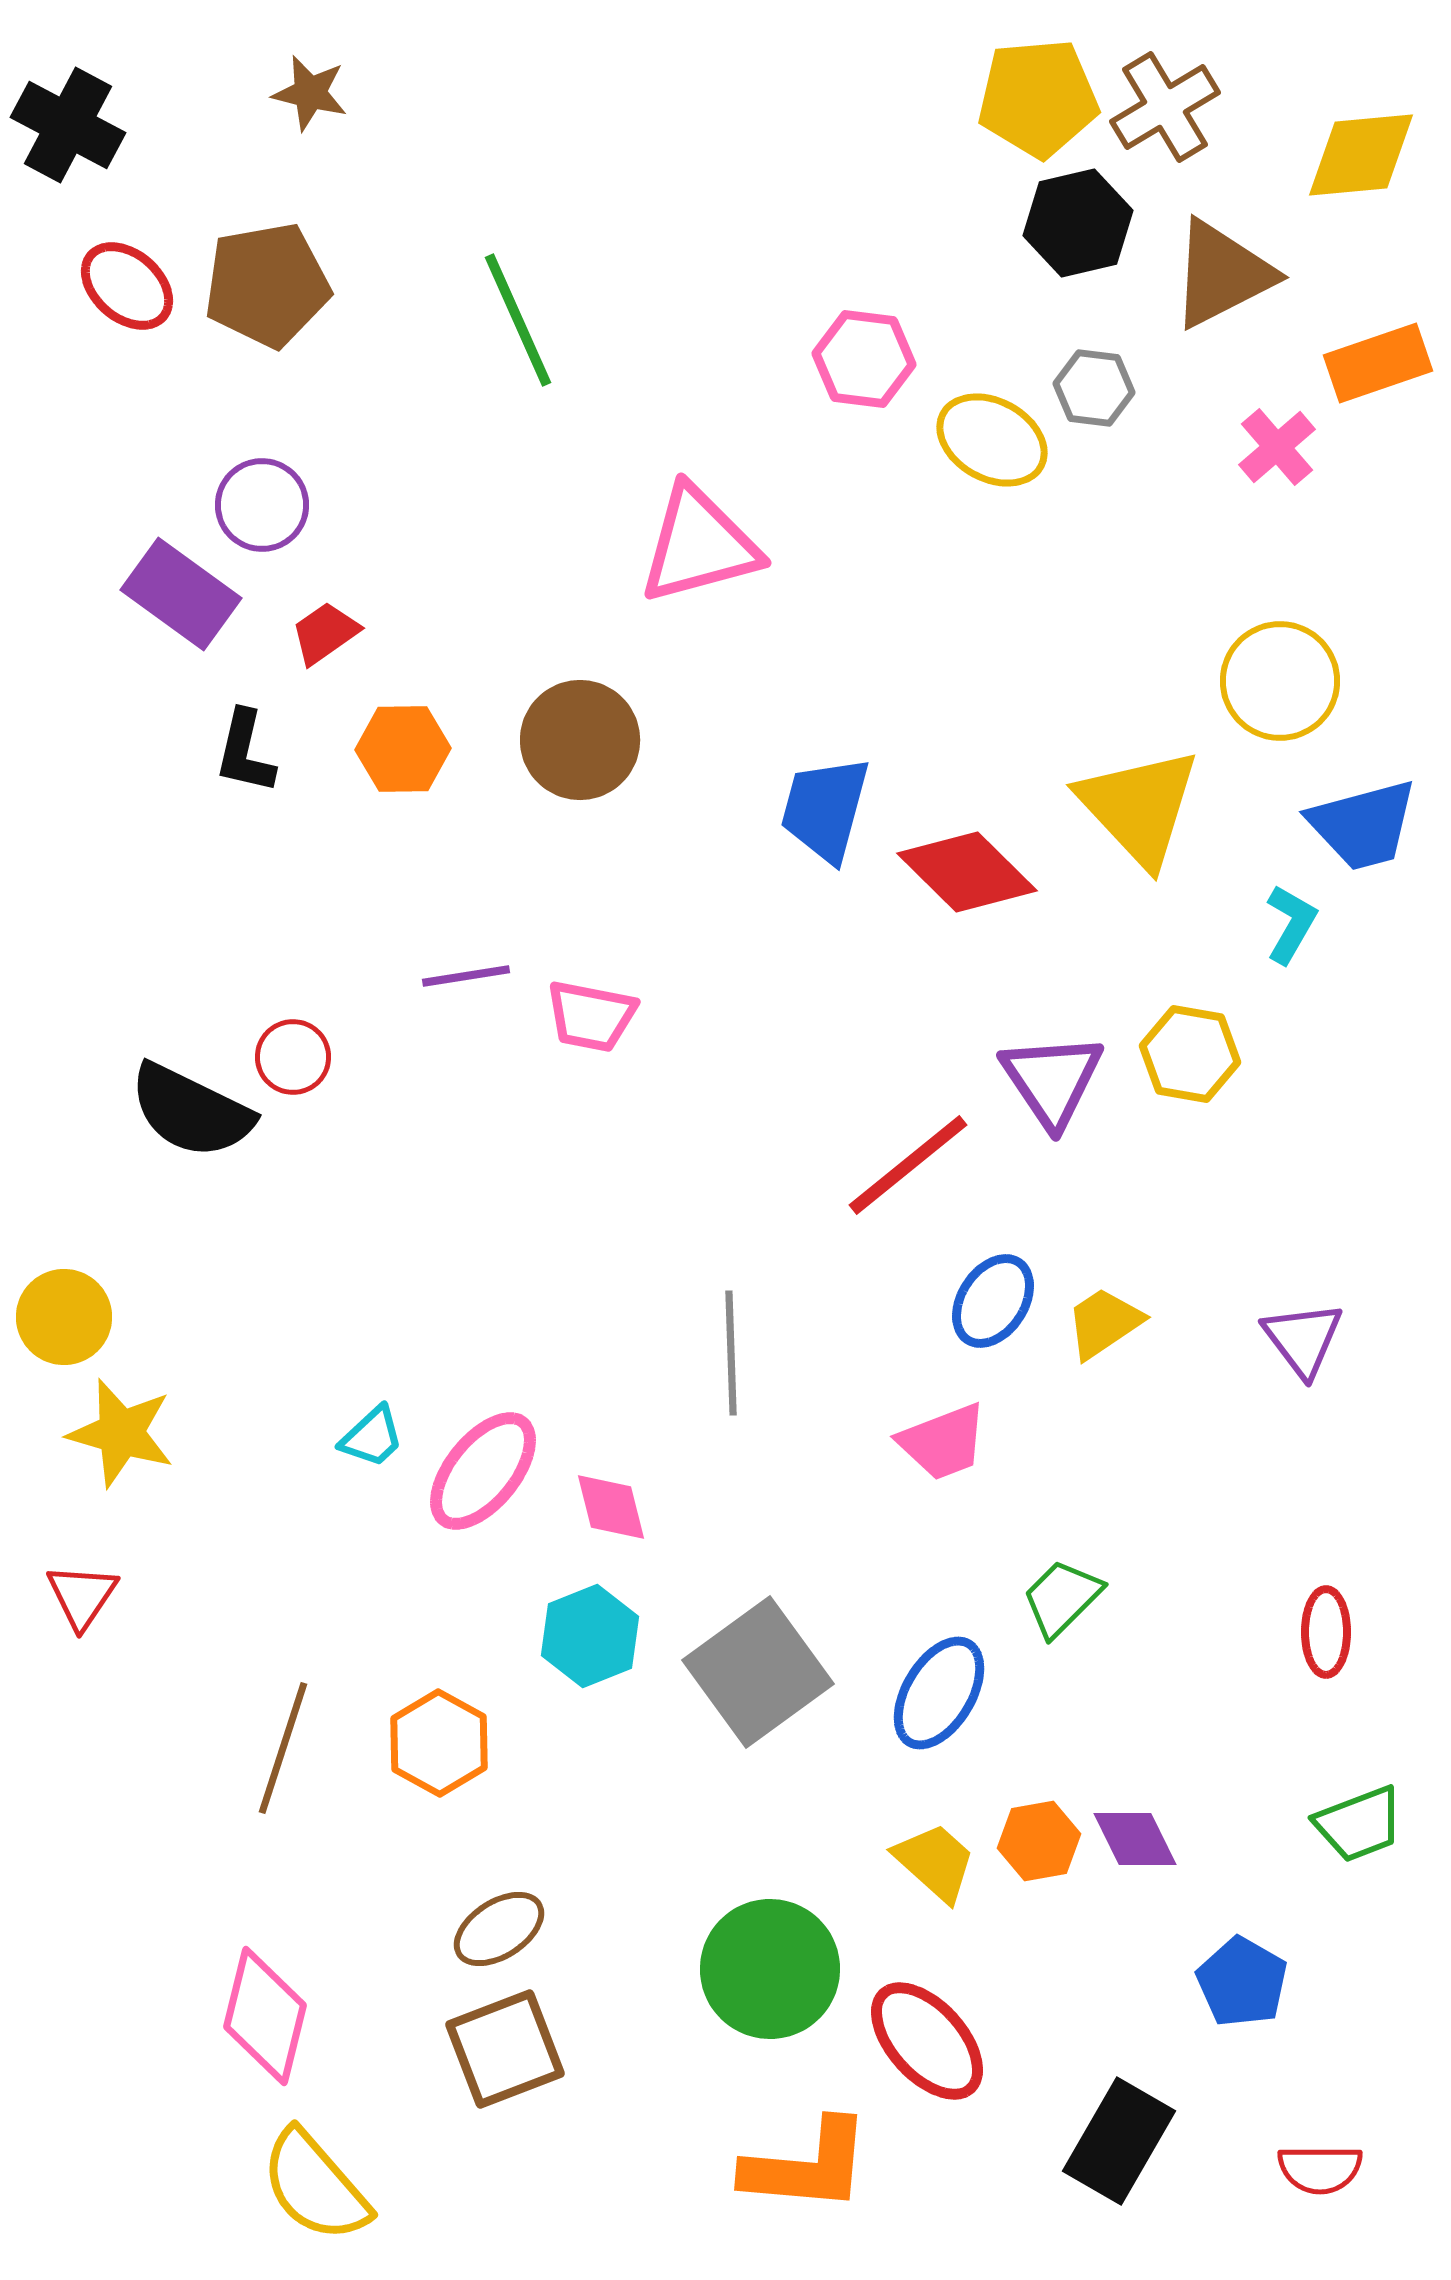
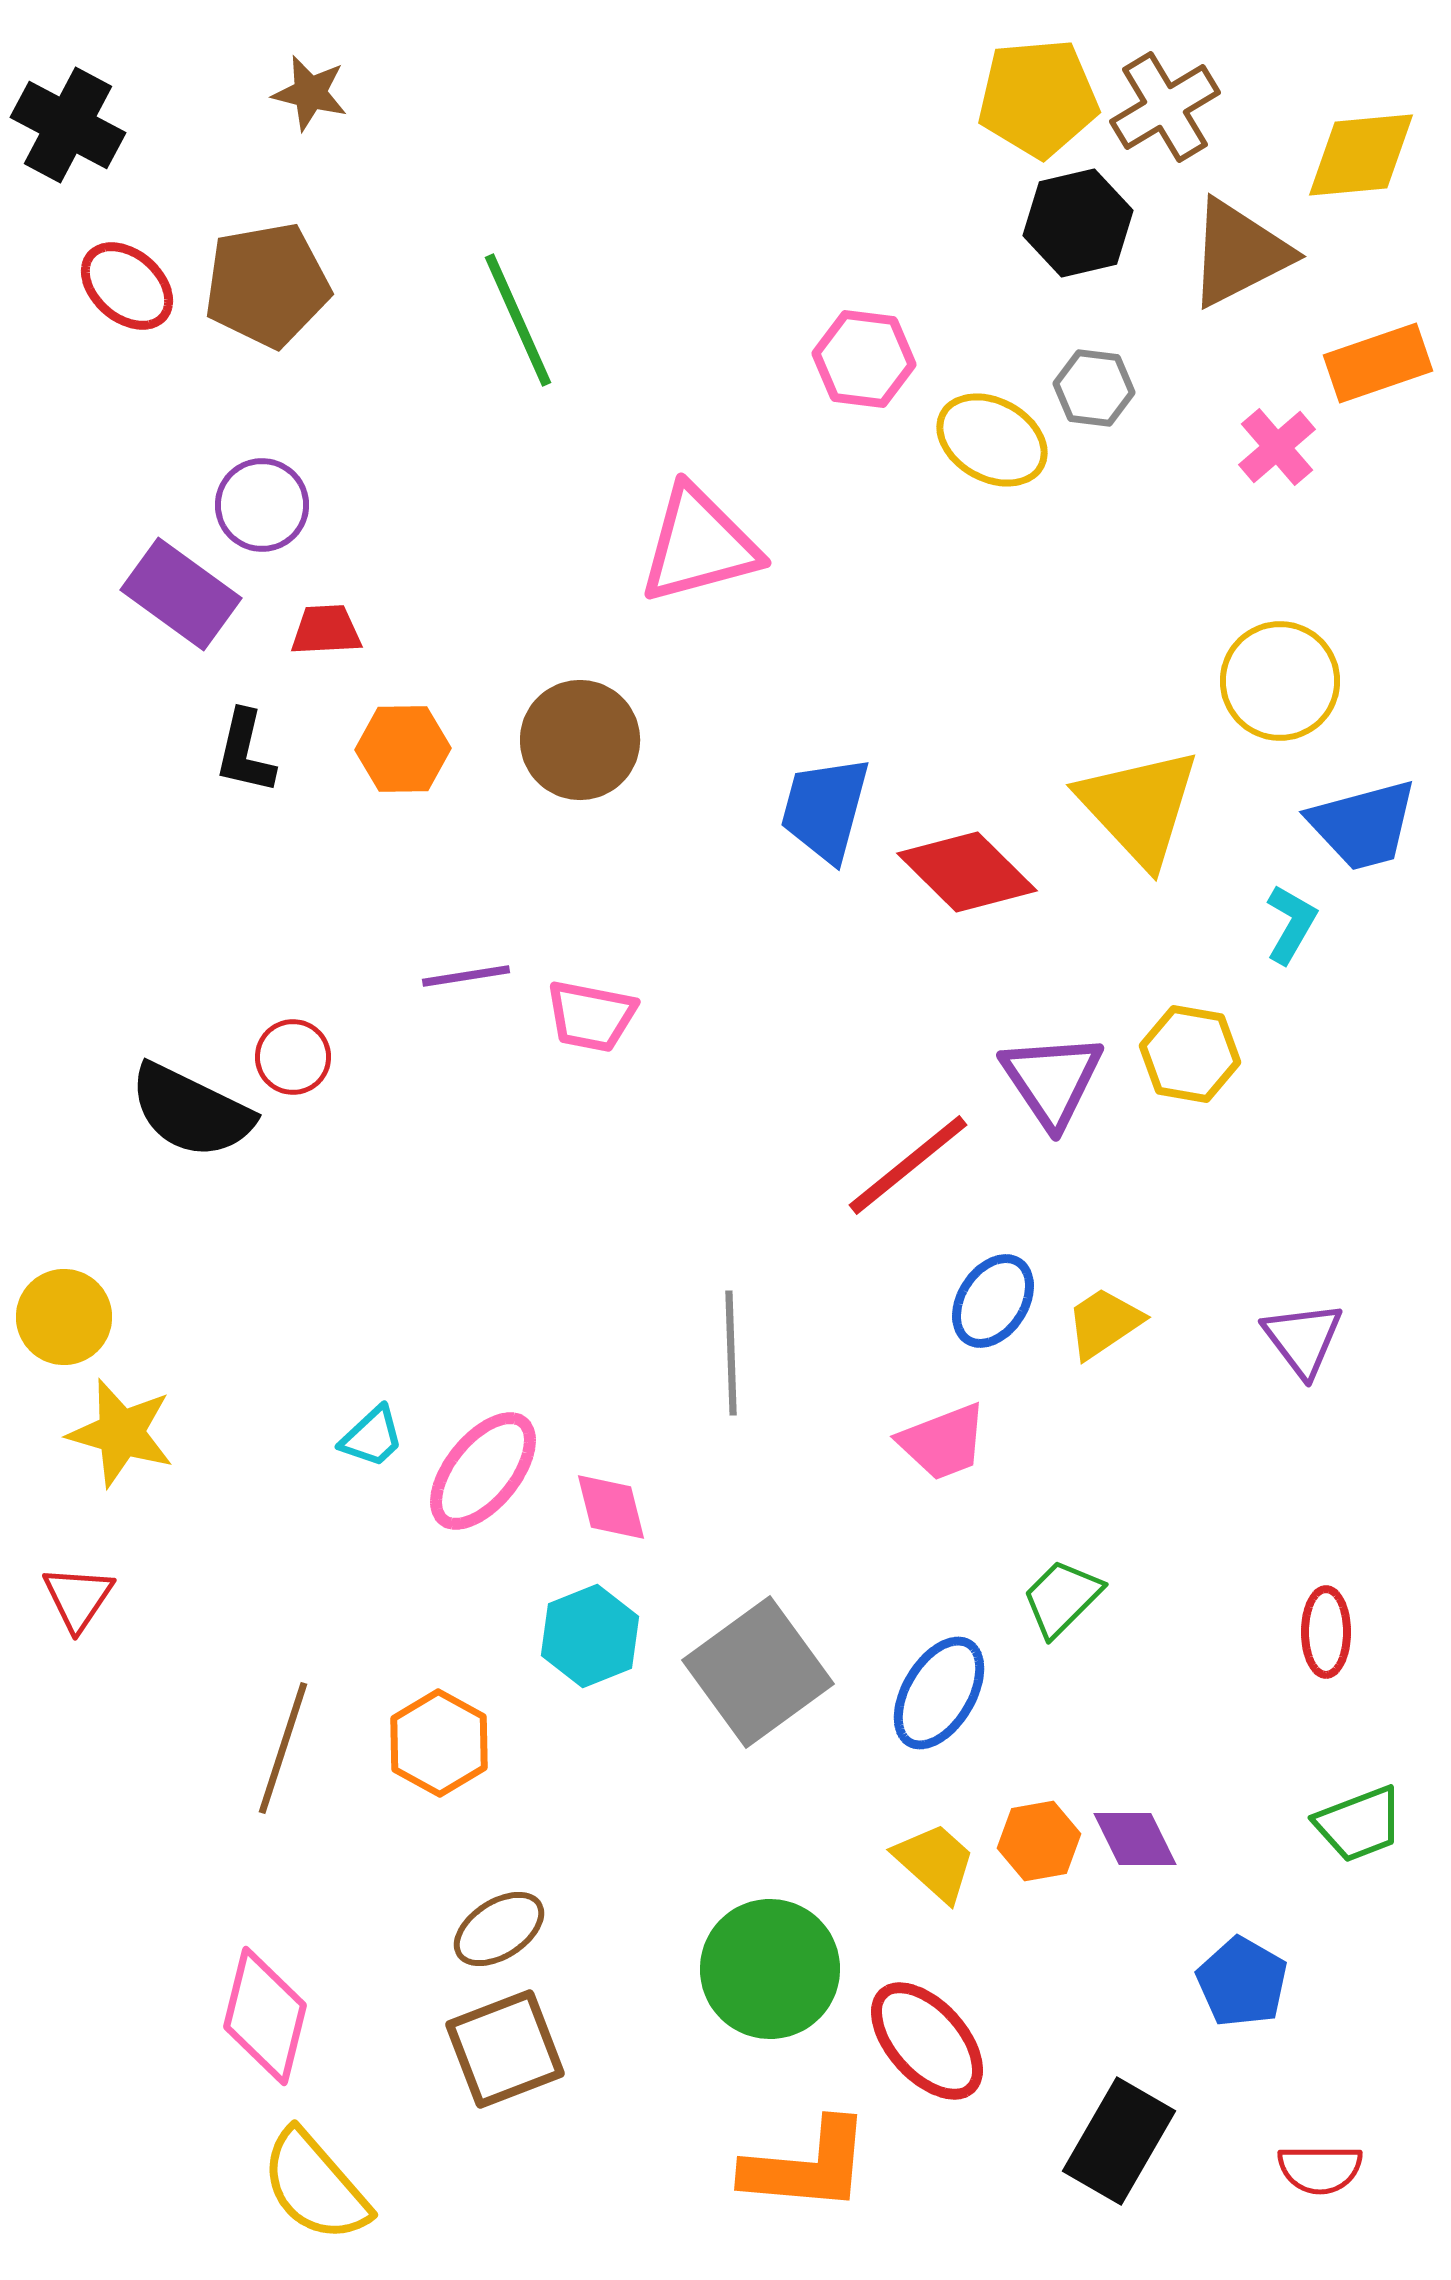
brown triangle at (1222, 274): moved 17 px right, 21 px up
red trapezoid at (325, 633): moved 1 px right, 3 px up; rotated 32 degrees clockwise
red triangle at (82, 1596): moved 4 px left, 2 px down
